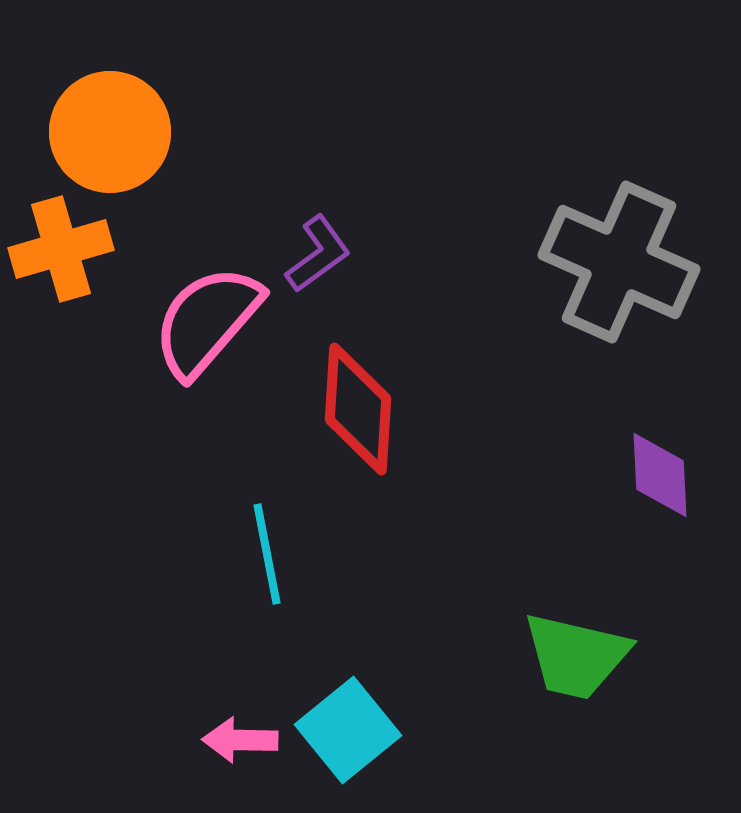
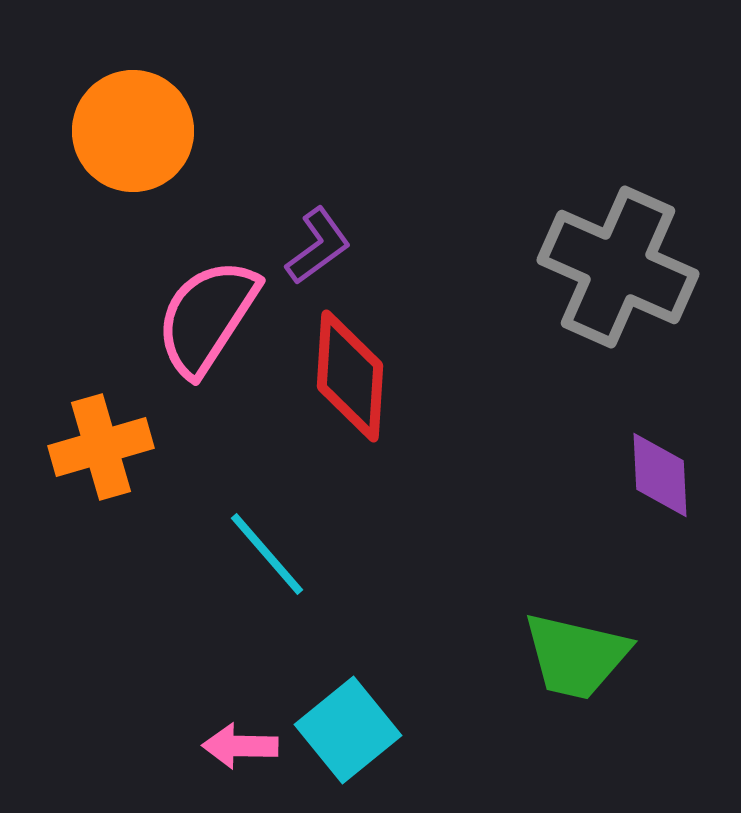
orange circle: moved 23 px right, 1 px up
orange cross: moved 40 px right, 198 px down
purple L-shape: moved 8 px up
gray cross: moved 1 px left, 5 px down
pink semicircle: moved 4 px up; rotated 8 degrees counterclockwise
red diamond: moved 8 px left, 33 px up
cyan line: rotated 30 degrees counterclockwise
pink arrow: moved 6 px down
